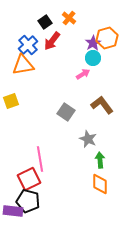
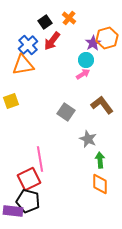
cyan circle: moved 7 px left, 2 px down
